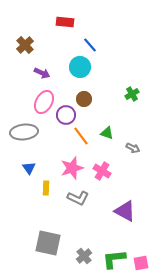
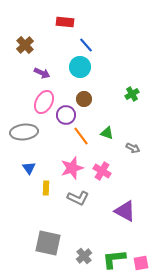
blue line: moved 4 px left
